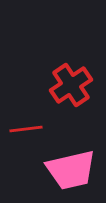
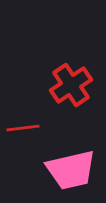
red line: moved 3 px left, 1 px up
